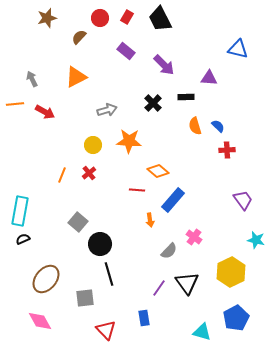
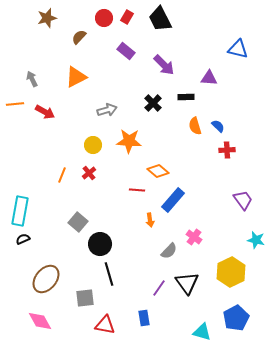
red circle at (100, 18): moved 4 px right
red triangle at (106, 330): moved 1 px left, 5 px up; rotated 35 degrees counterclockwise
